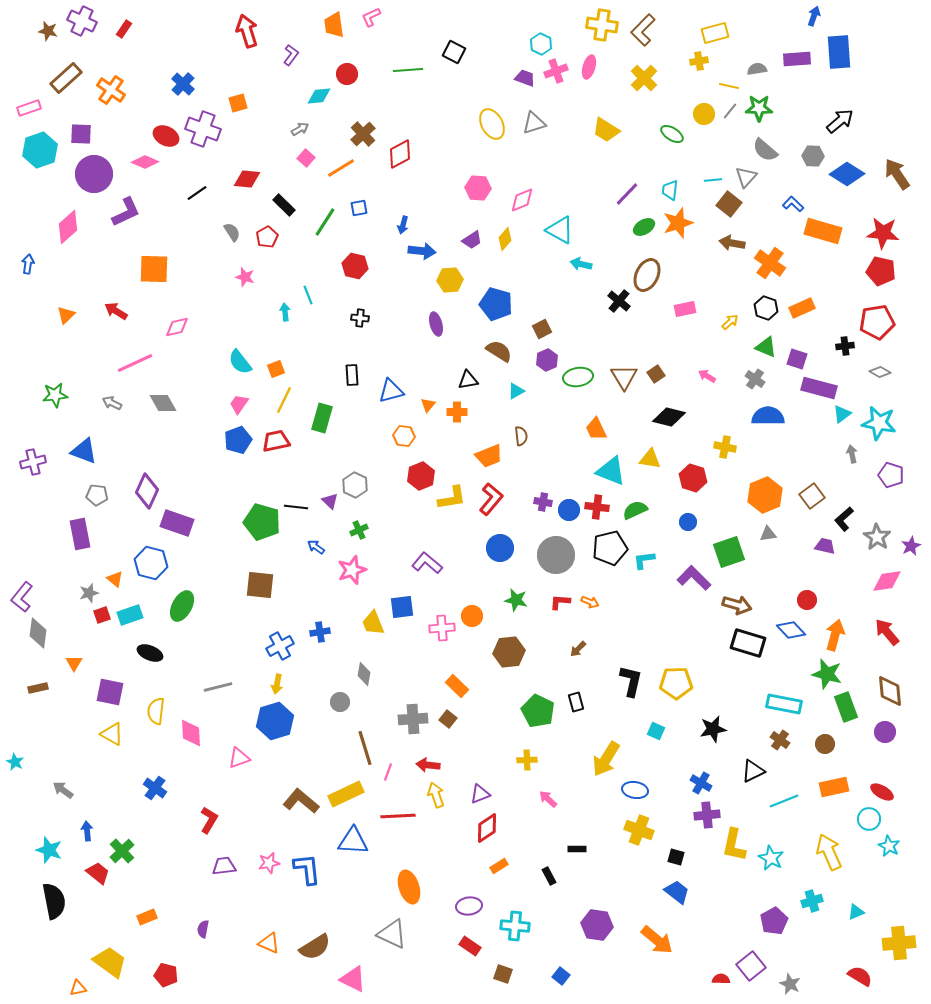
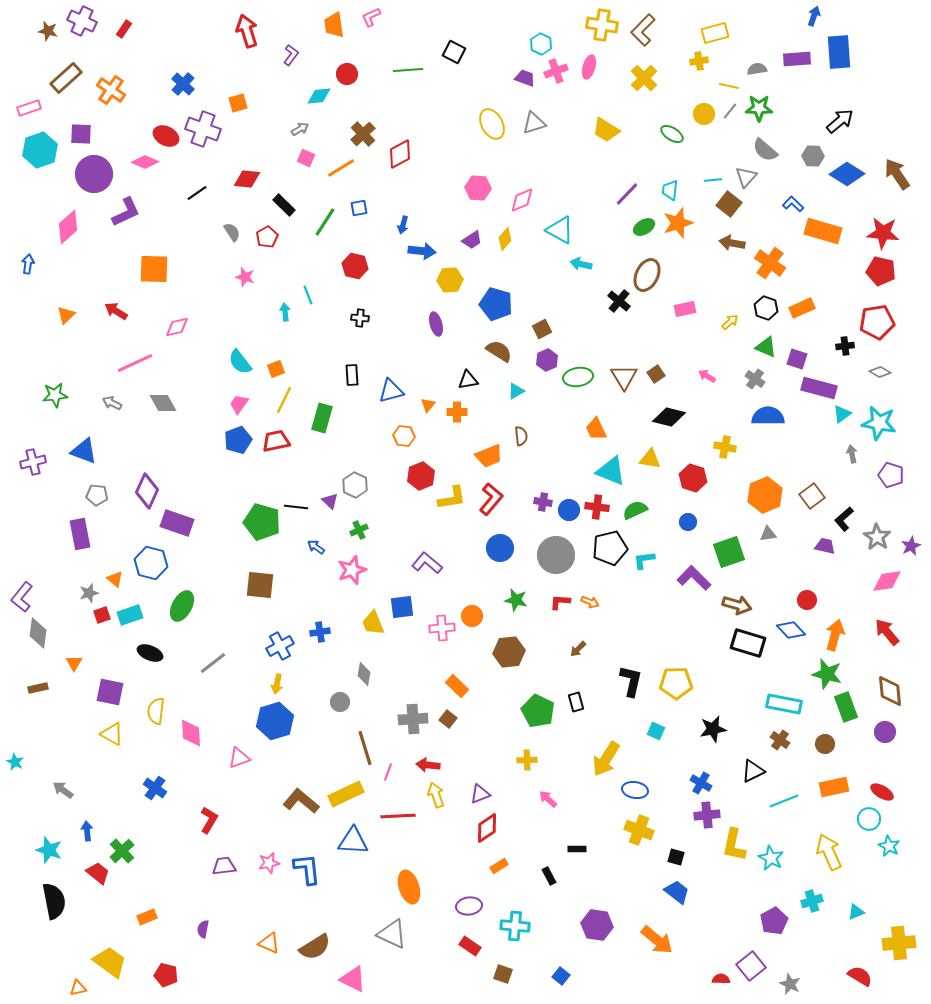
pink square at (306, 158): rotated 18 degrees counterclockwise
gray line at (218, 687): moved 5 px left, 24 px up; rotated 24 degrees counterclockwise
